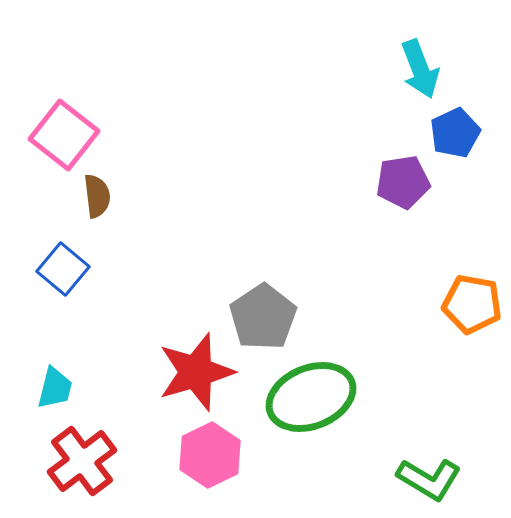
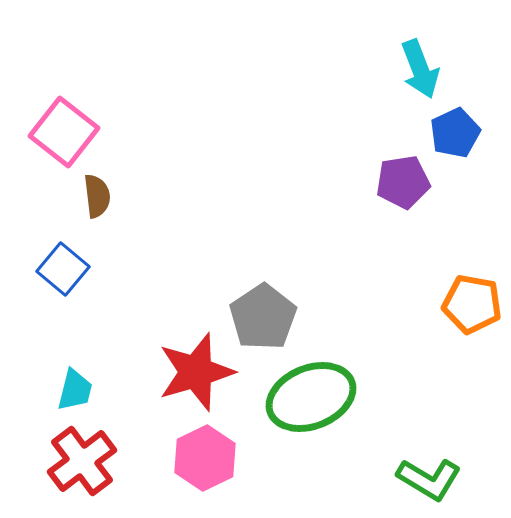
pink square: moved 3 px up
cyan trapezoid: moved 20 px right, 2 px down
pink hexagon: moved 5 px left, 3 px down
